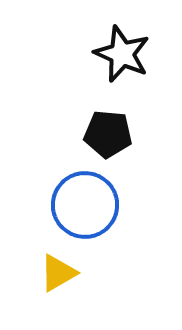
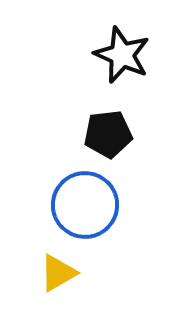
black star: moved 1 px down
black pentagon: rotated 12 degrees counterclockwise
